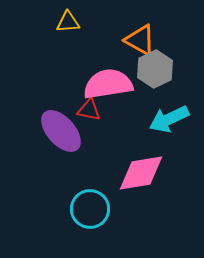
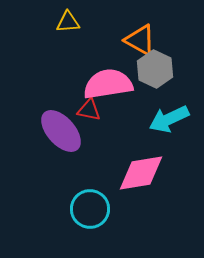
gray hexagon: rotated 9 degrees counterclockwise
